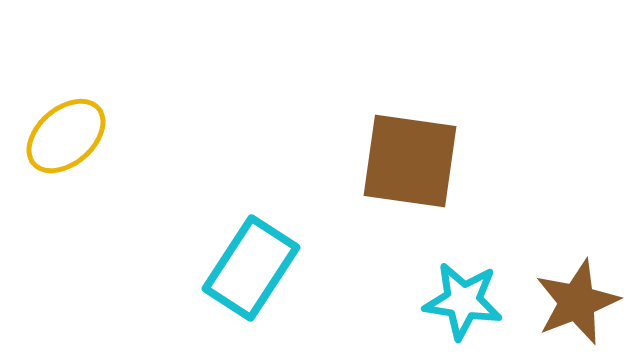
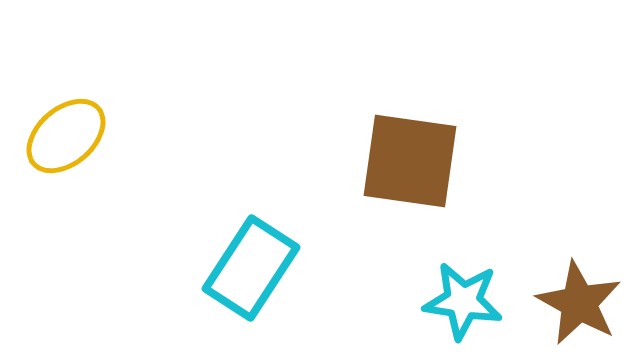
brown star: moved 2 px right, 1 px down; rotated 22 degrees counterclockwise
